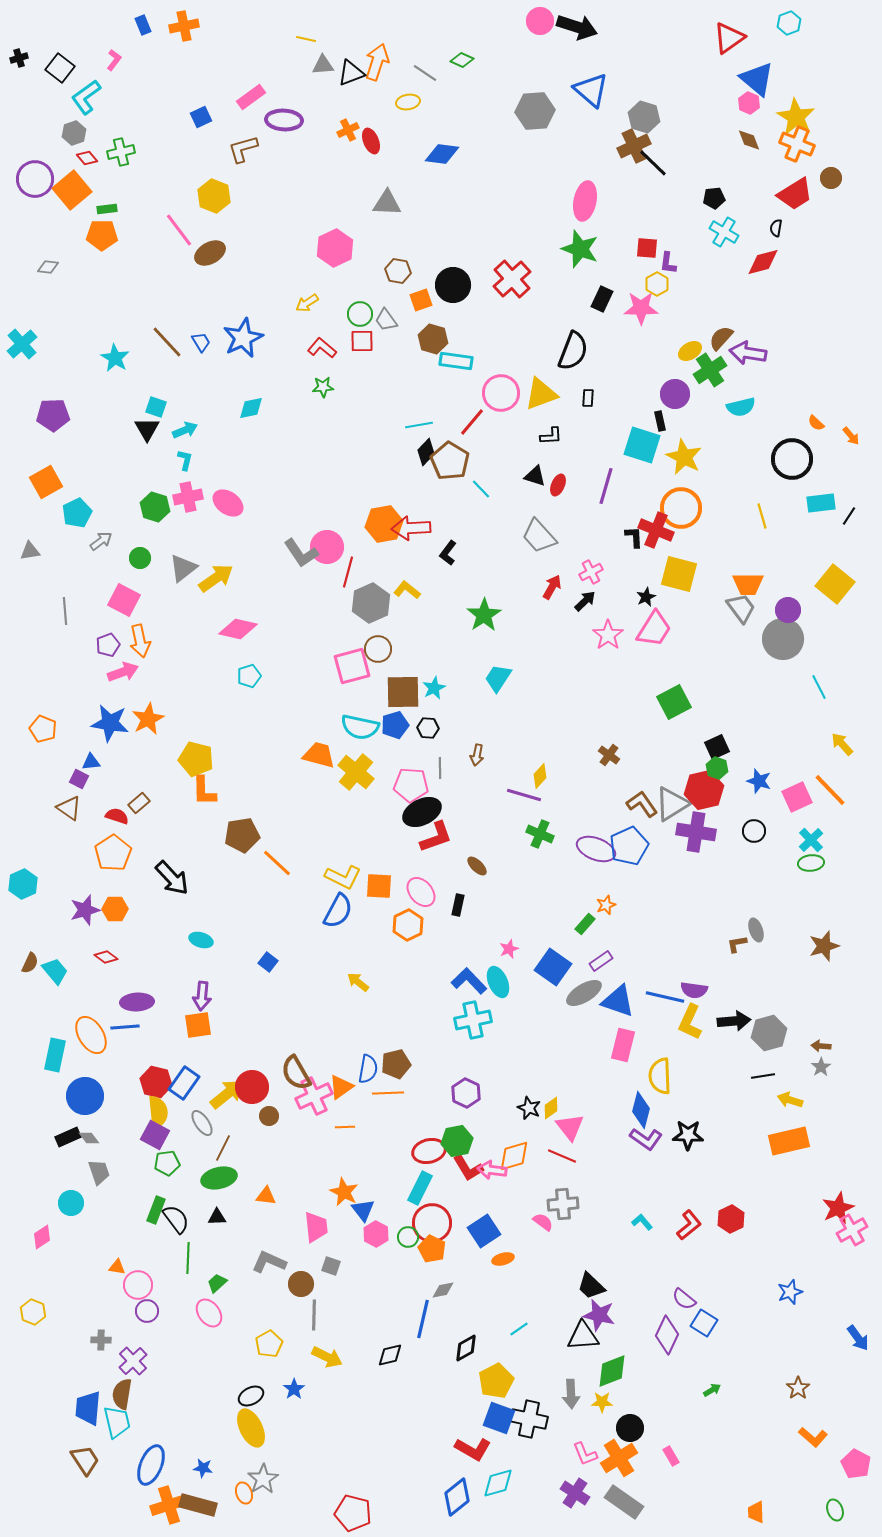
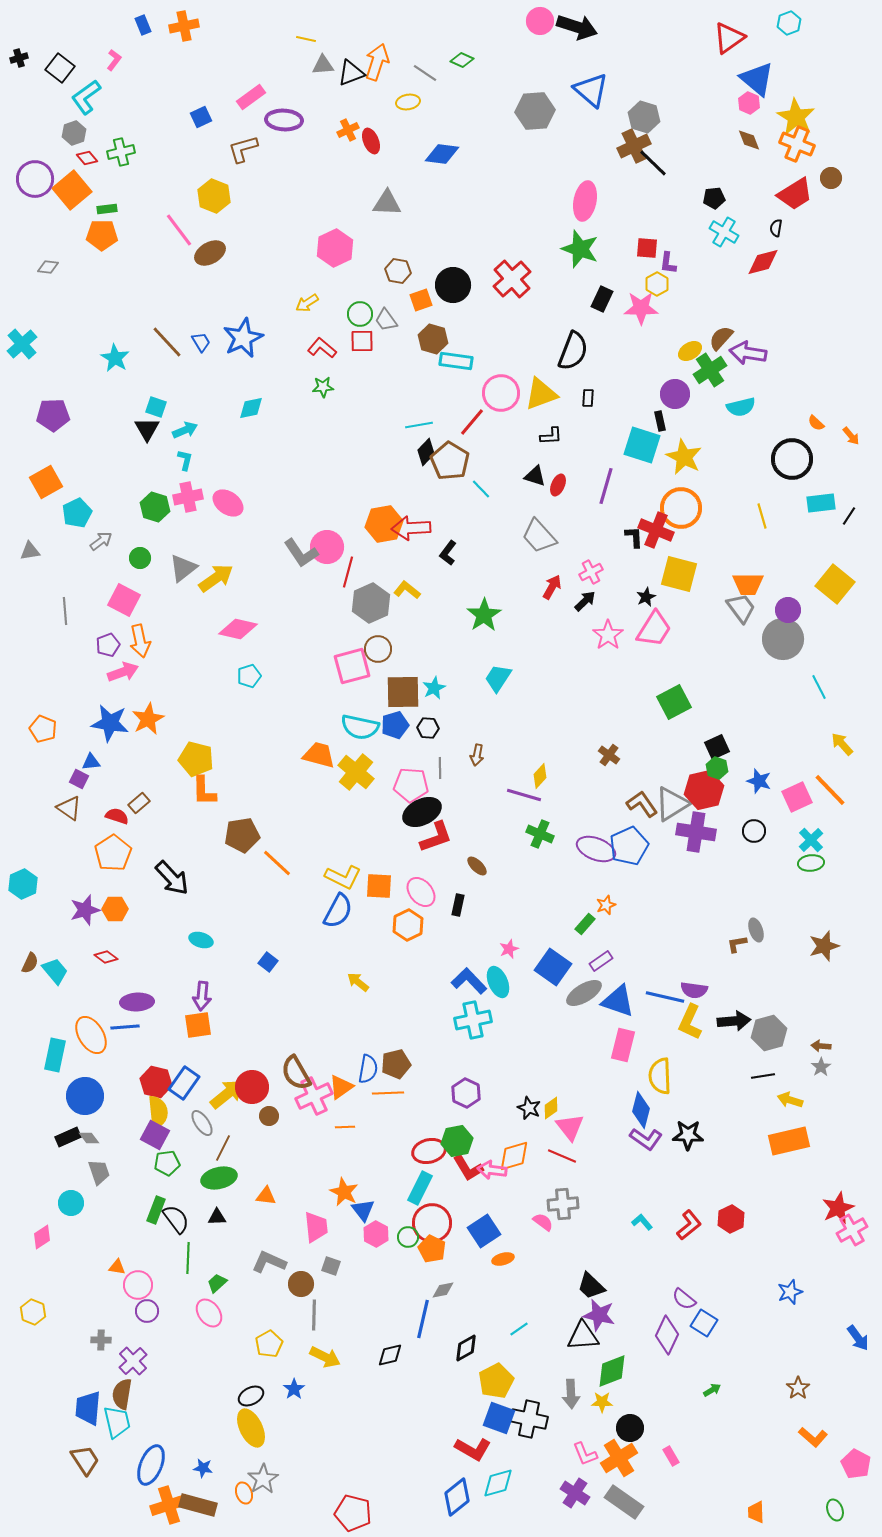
yellow arrow at (327, 1357): moved 2 px left
